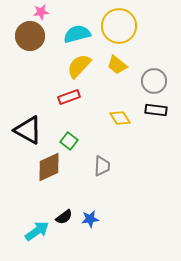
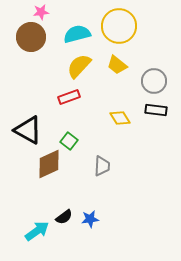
brown circle: moved 1 px right, 1 px down
brown diamond: moved 3 px up
